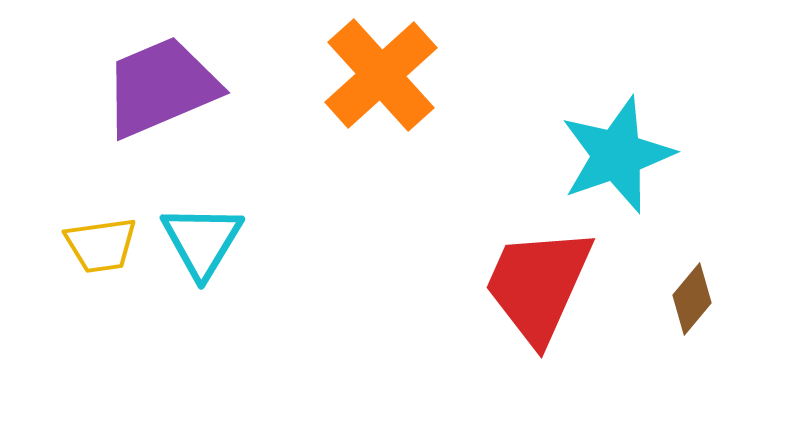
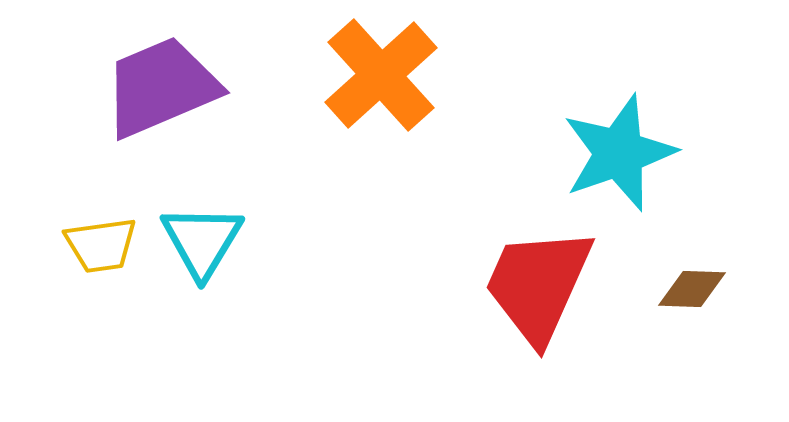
cyan star: moved 2 px right, 2 px up
brown diamond: moved 10 px up; rotated 52 degrees clockwise
